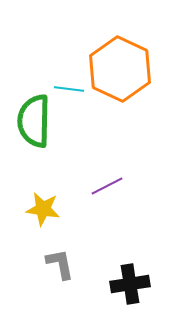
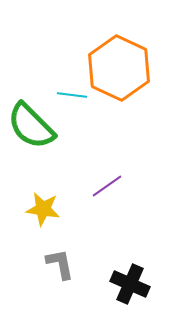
orange hexagon: moved 1 px left, 1 px up
cyan line: moved 3 px right, 6 px down
green semicircle: moved 3 px left, 5 px down; rotated 46 degrees counterclockwise
purple line: rotated 8 degrees counterclockwise
black cross: rotated 33 degrees clockwise
